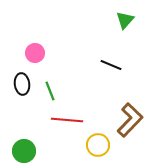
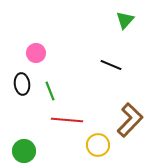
pink circle: moved 1 px right
